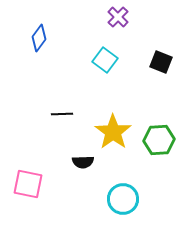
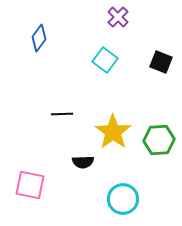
pink square: moved 2 px right, 1 px down
